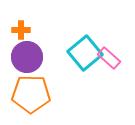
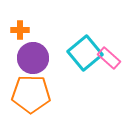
orange cross: moved 1 px left
purple circle: moved 6 px right, 1 px down
